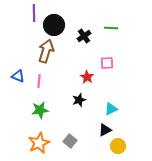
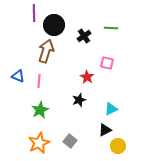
pink square: rotated 16 degrees clockwise
green star: rotated 18 degrees counterclockwise
